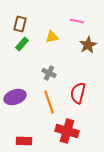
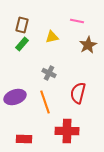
brown rectangle: moved 2 px right, 1 px down
orange line: moved 4 px left
red cross: rotated 15 degrees counterclockwise
red rectangle: moved 2 px up
